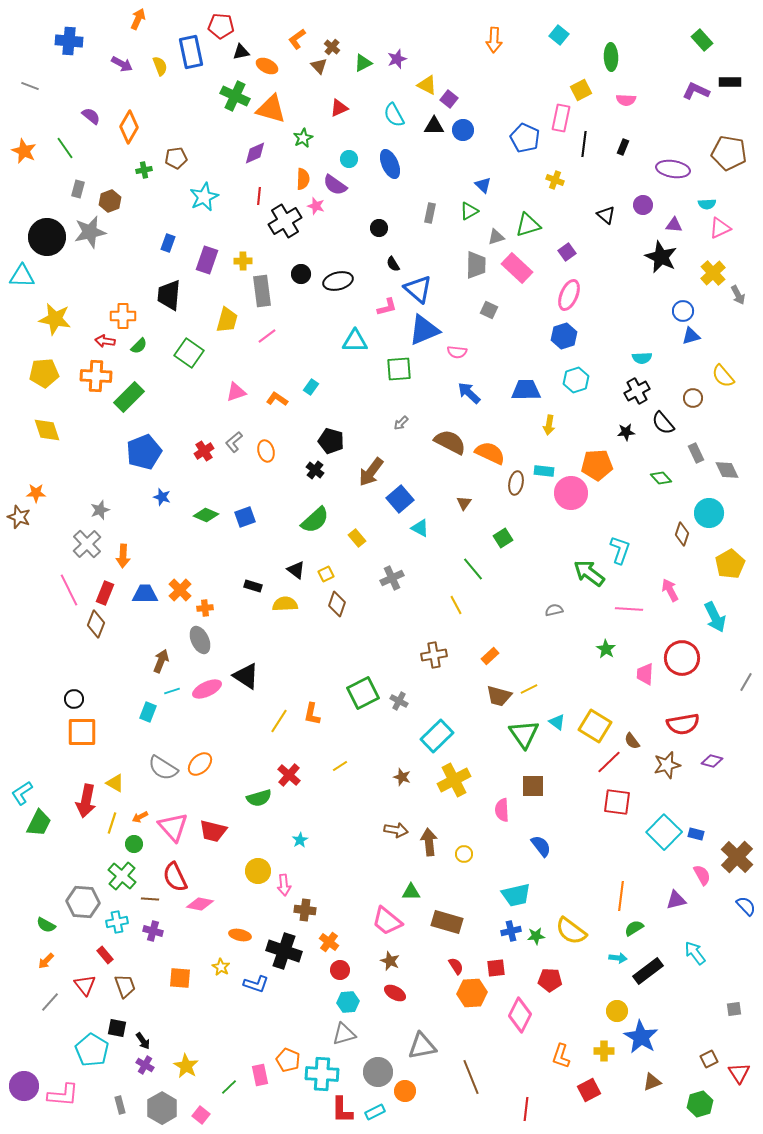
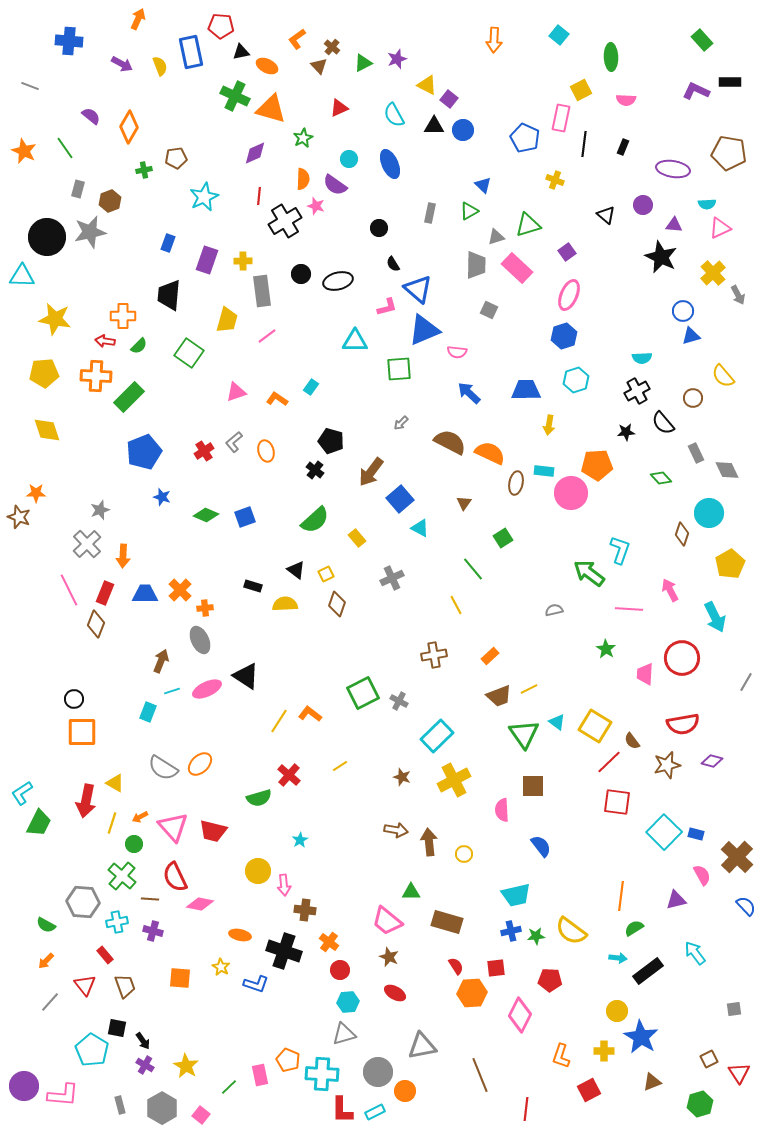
brown trapezoid at (499, 696): rotated 36 degrees counterclockwise
orange L-shape at (312, 714): moved 2 px left; rotated 115 degrees clockwise
brown star at (390, 961): moved 1 px left, 4 px up
brown line at (471, 1077): moved 9 px right, 2 px up
